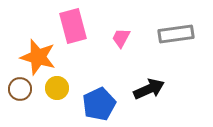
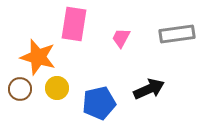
pink rectangle: moved 1 px right, 2 px up; rotated 24 degrees clockwise
gray rectangle: moved 1 px right
blue pentagon: moved 1 px up; rotated 12 degrees clockwise
